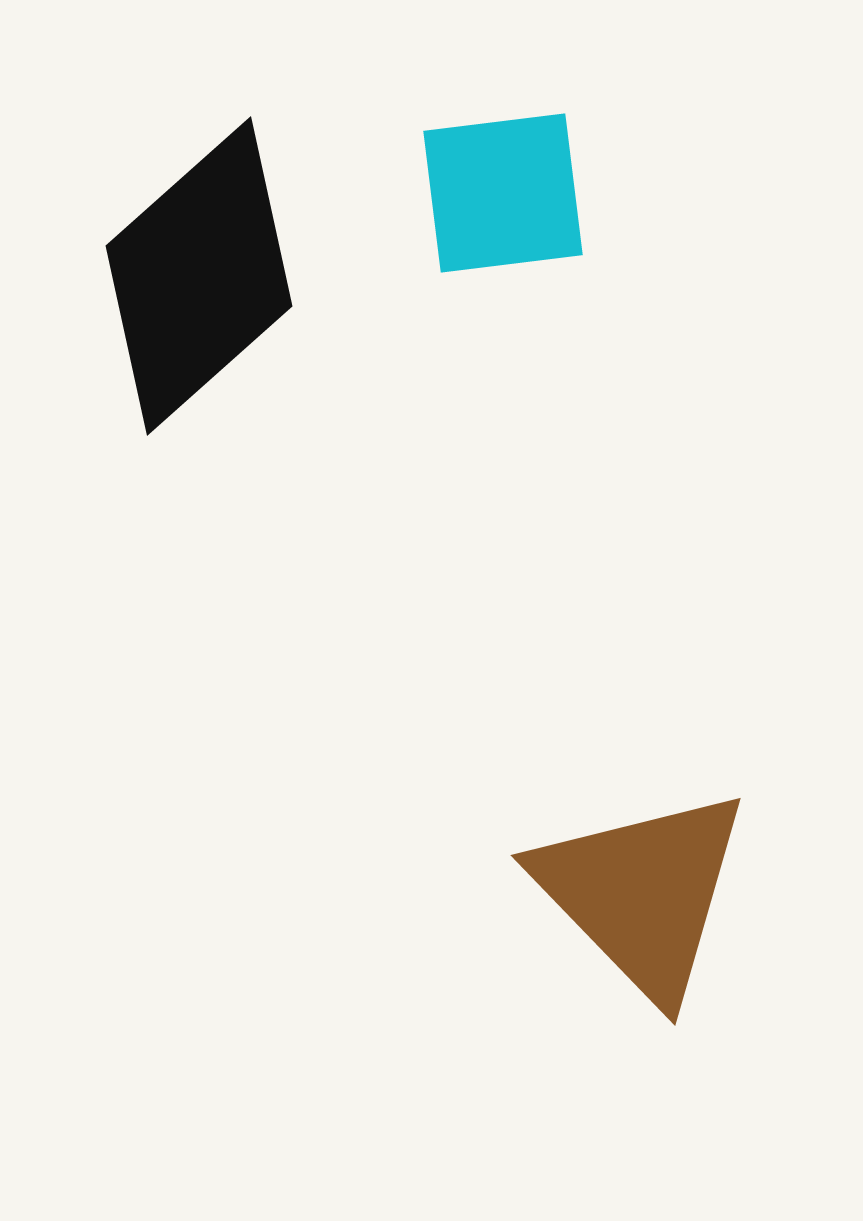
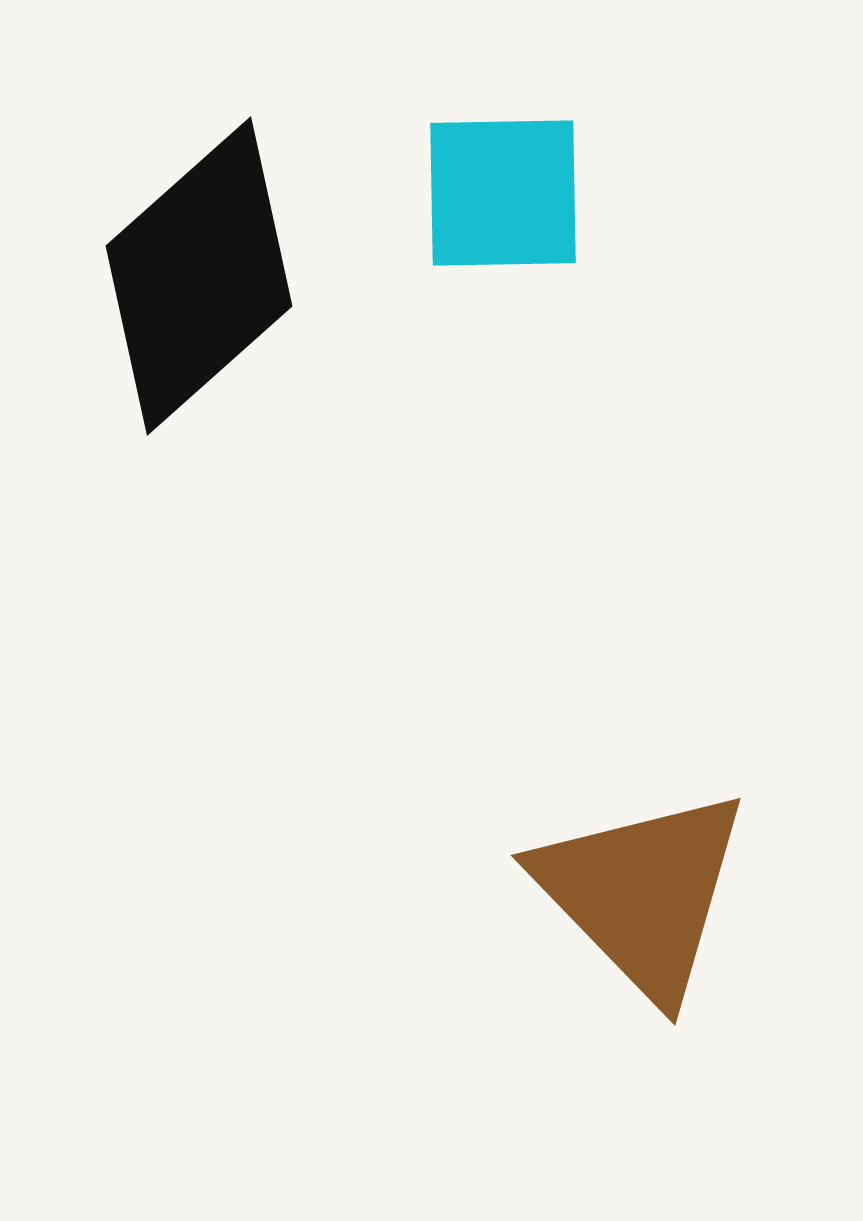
cyan square: rotated 6 degrees clockwise
